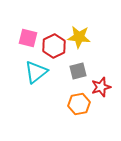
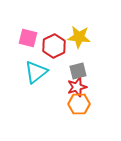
red star: moved 24 px left
orange hexagon: rotated 10 degrees clockwise
